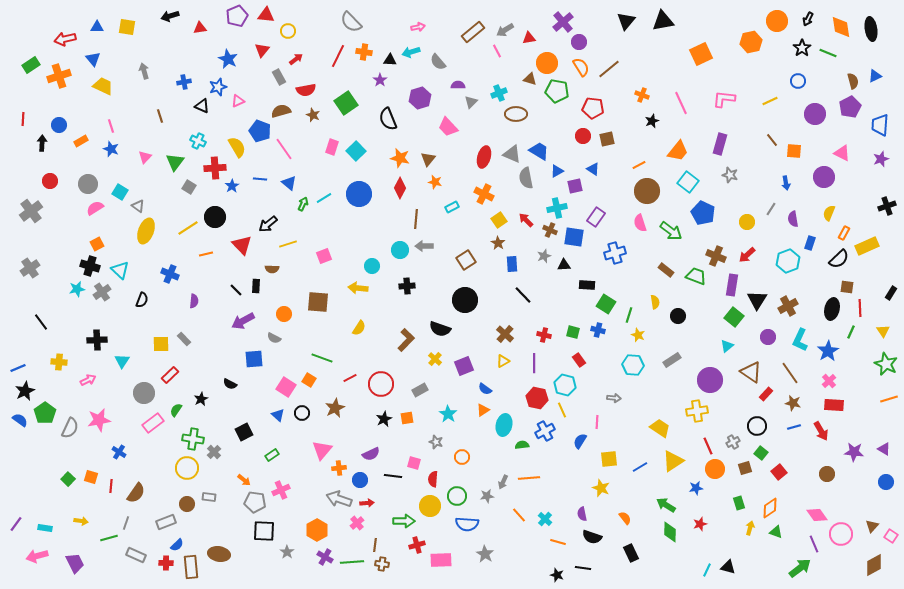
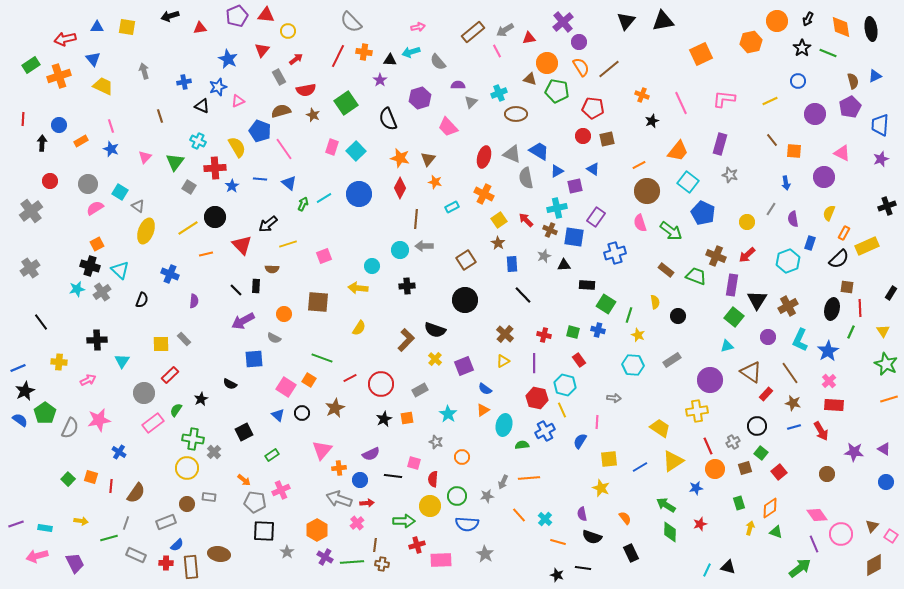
black semicircle at (440, 329): moved 5 px left, 1 px down
cyan triangle at (727, 346): rotated 24 degrees clockwise
purple line at (16, 524): rotated 35 degrees clockwise
